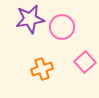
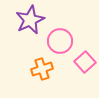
purple star: moved 1 px down; rotated 16 degrees counterclockwise
pink circle: moved 2 px left, 14 px down
